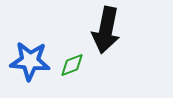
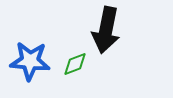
green diamond: moved 3 px right, 1 px up
